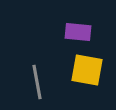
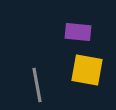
gray line: moved 3 px down
